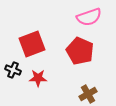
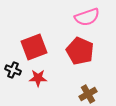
pink semicircle: moved 2 px left
red square: moved 2 px right, 3 px down
